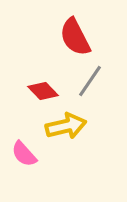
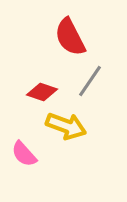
red semicircle: moved 5 px left
red diamond: moved 1 px left, 1 px down; rotated 28 degrees counterclockwise
yellow arrow: rotated 33 degrees clockwise
